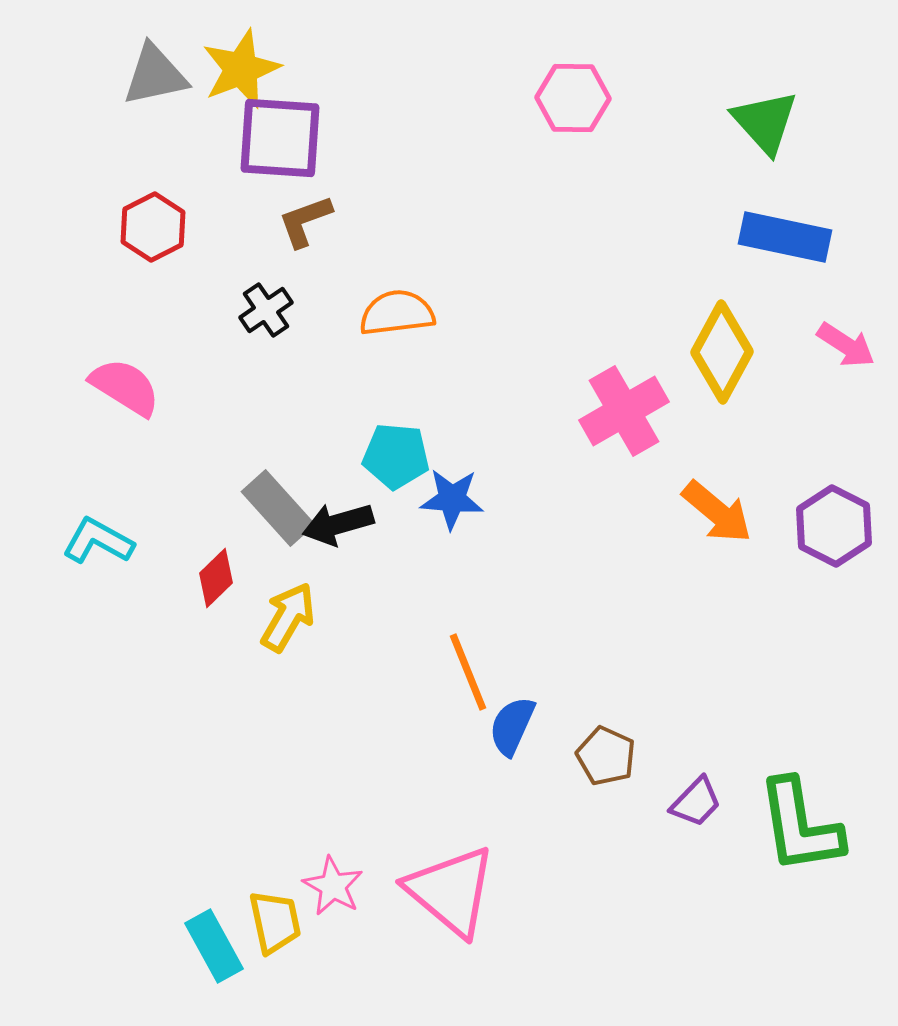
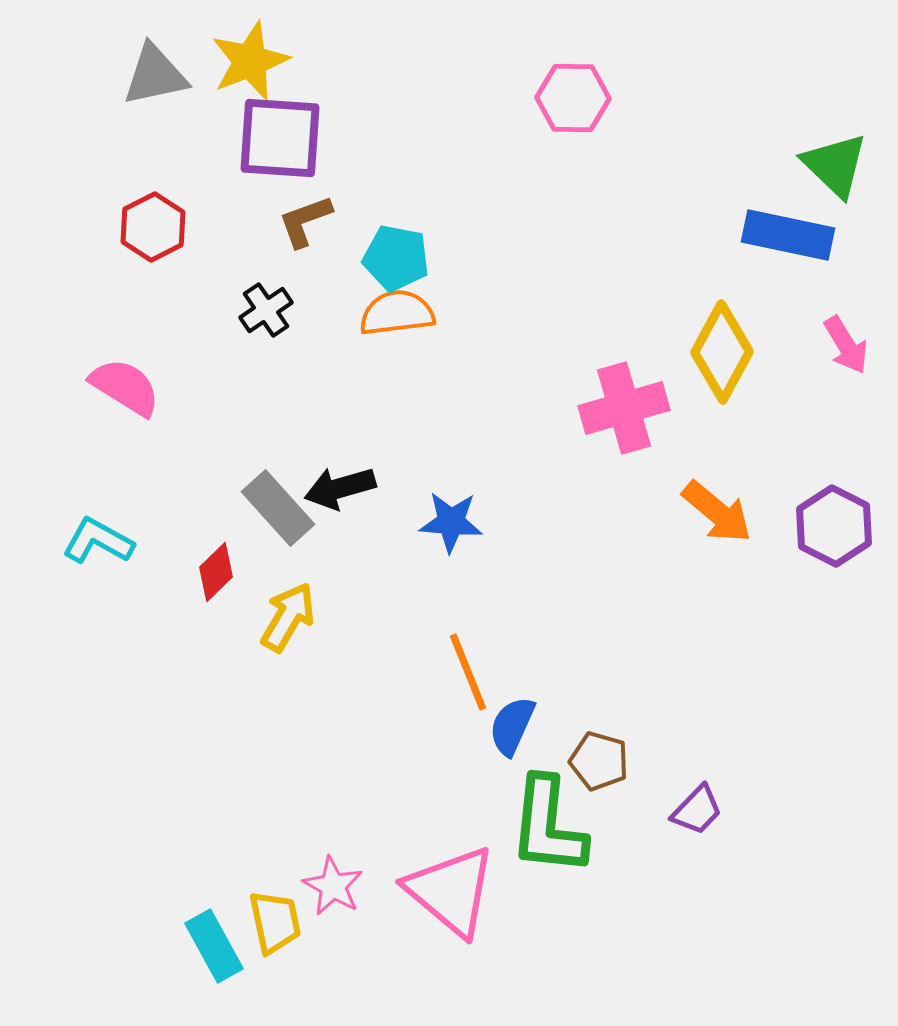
yellow star: moved 9 px right, 8 px up
green triangle: moved 70 px right, 43 px down; rotated 4 degrees counterclockwise
blue rectangle: moved 3 px right, 2 px up
pink arrow: rotated 26 degrees clockwise
pink cross: moved 3 px up; rotated 14 degrees clockwise
cyan pentagon: moved 198 px up; rotated 6 degrees clockwise
blue star: moved 1 px left, 23 px down
black arrow: moved 2 px right, 36 px up
red diamond: moved 6 px up
brown pentagon: moved 7 px left, 5 px down; rotated 8 degrees counterclockwise
purple trapezoid: moved 1 px right, 8 px down
green L-shape: moved 252 px left; rotated 15 degrees clockwise
